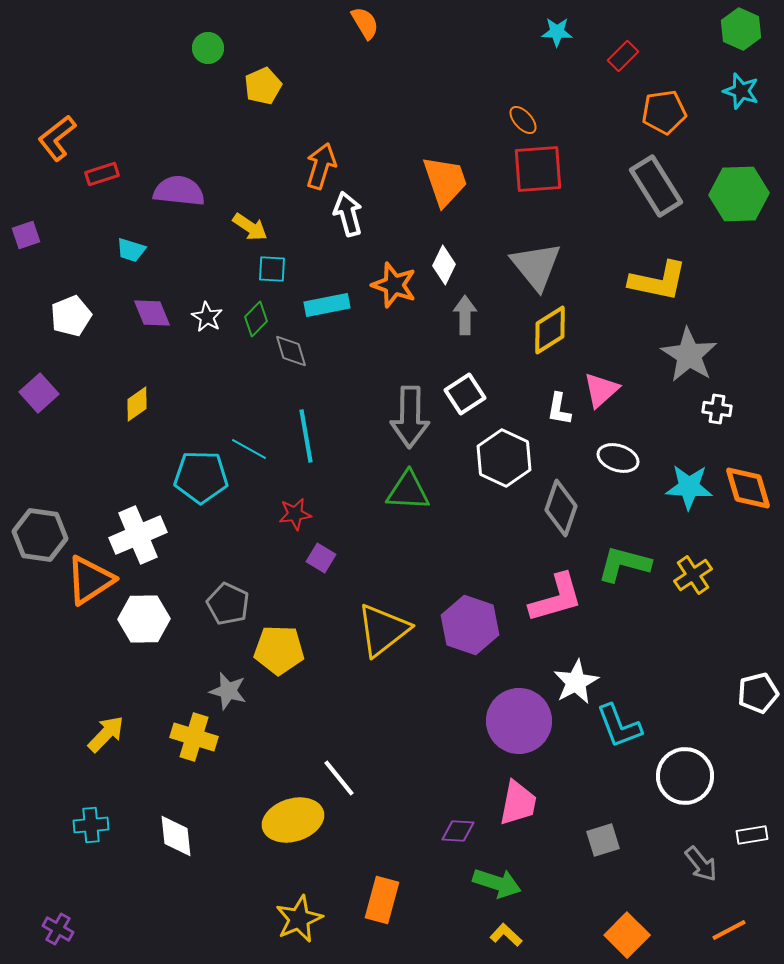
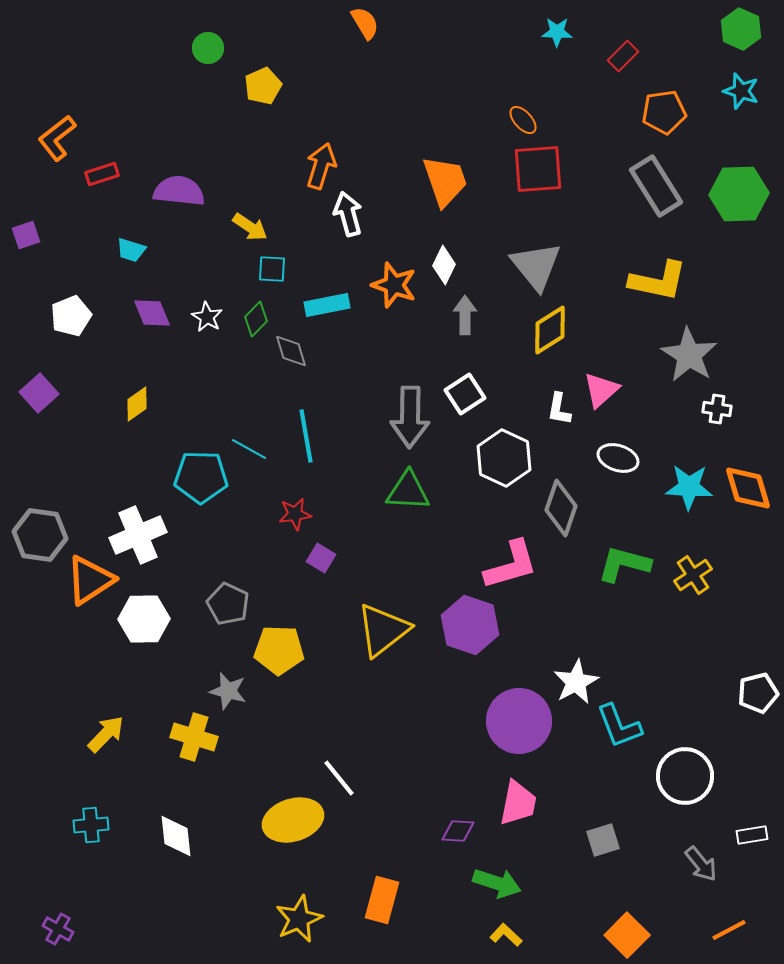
pink L-shape at (556, 598): moved 45 px left, 33 px up
